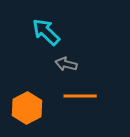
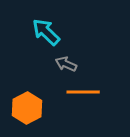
gray arrow: rotated 10 degrees clockwise
orange line: moved 3 px right, 4 px up
